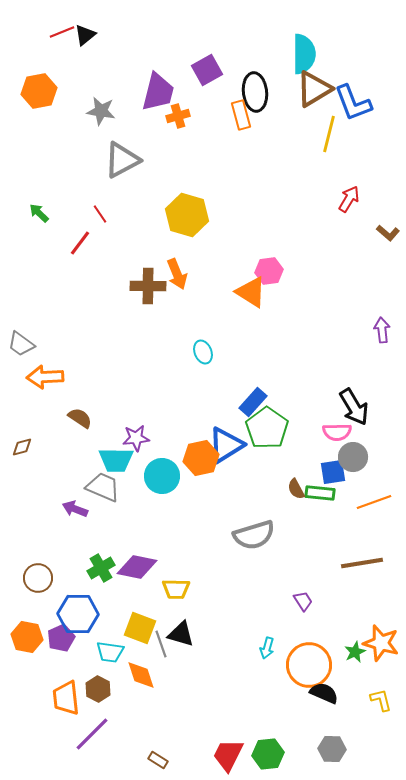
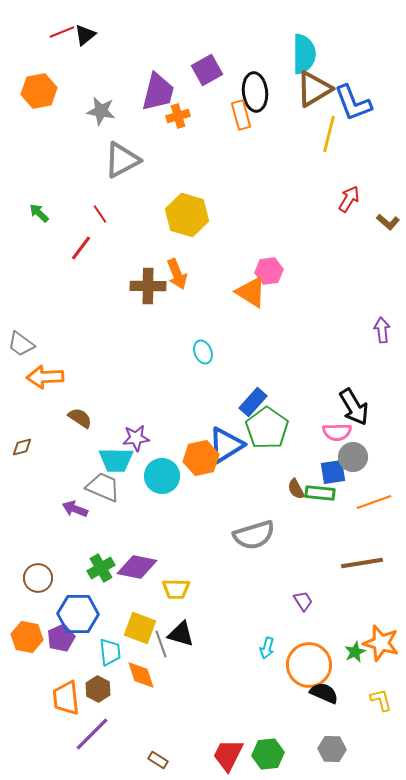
brown L-shape at (388, 233): moved 11 px up
red line at (80, 243): moved 1 px right, 5 px down
cyan trapezoid at (110, 652): rotated 104 degrees counterclockwise
